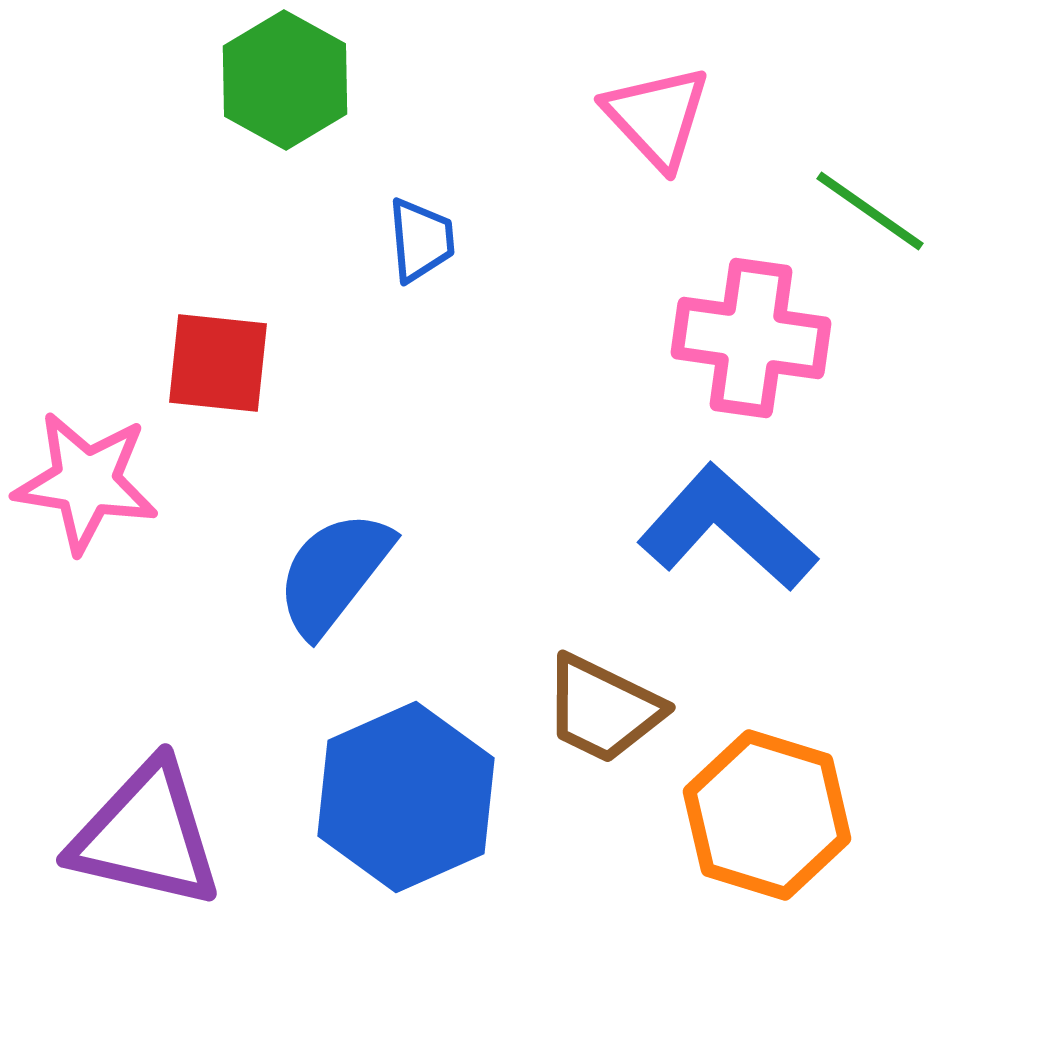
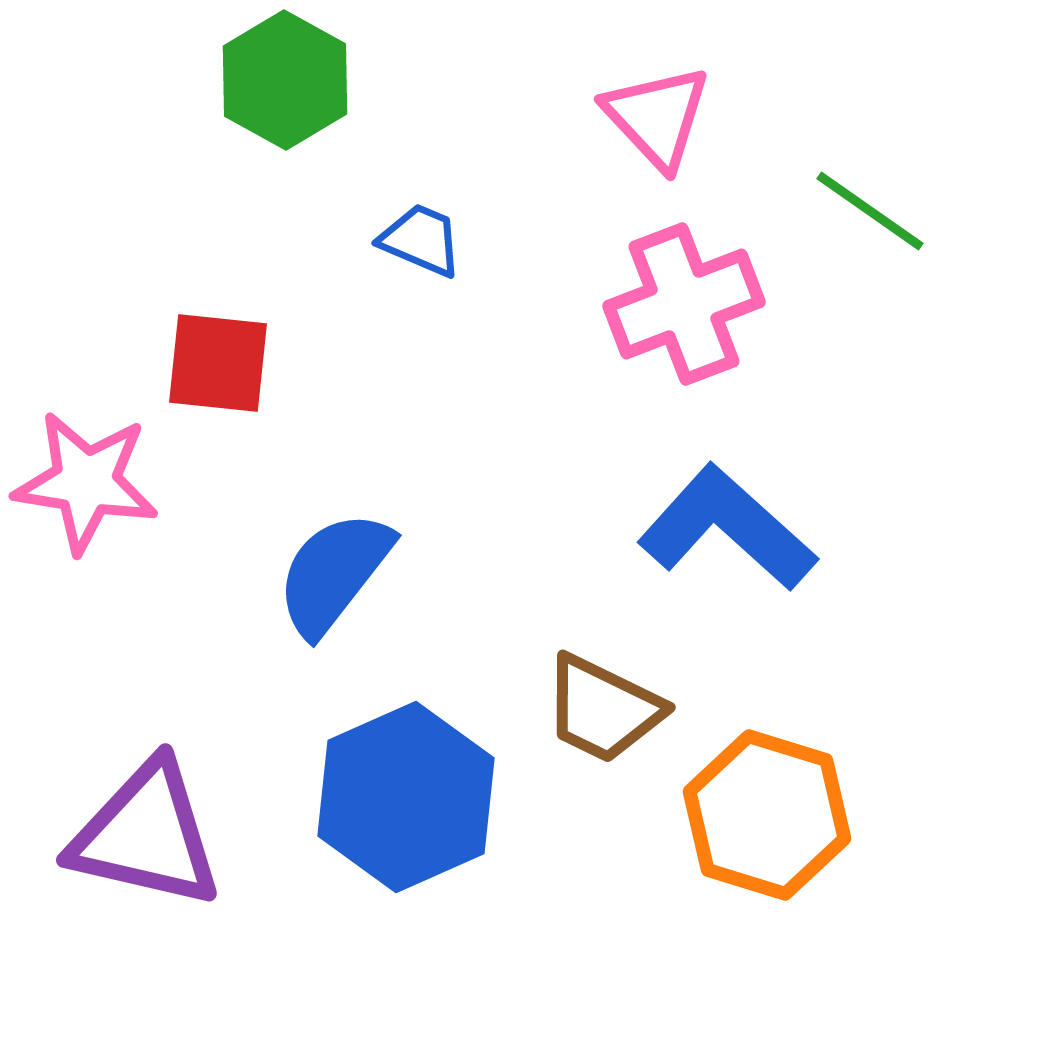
blue trapezoid: rotated 62 degrees counterclockwise
pink cross: moved 67 px left, 34 px up; rotated 29 degrees counterclockwise
